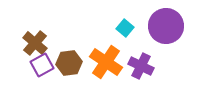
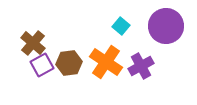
cyan square: moved 4 px left, 2 px up
brown cross: moved 2 px left
purple cross: rotated 35 degrees clockwise
